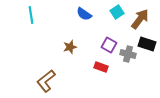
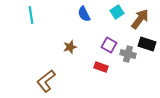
blue semicircle: rotated 28 degrees clockwise
